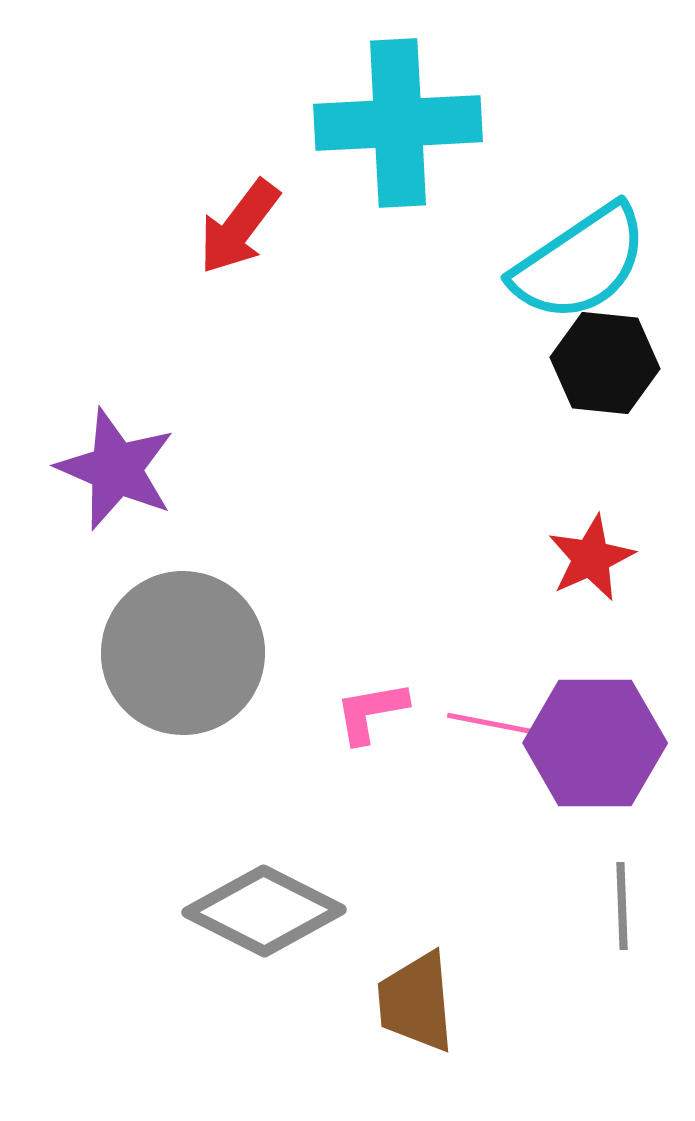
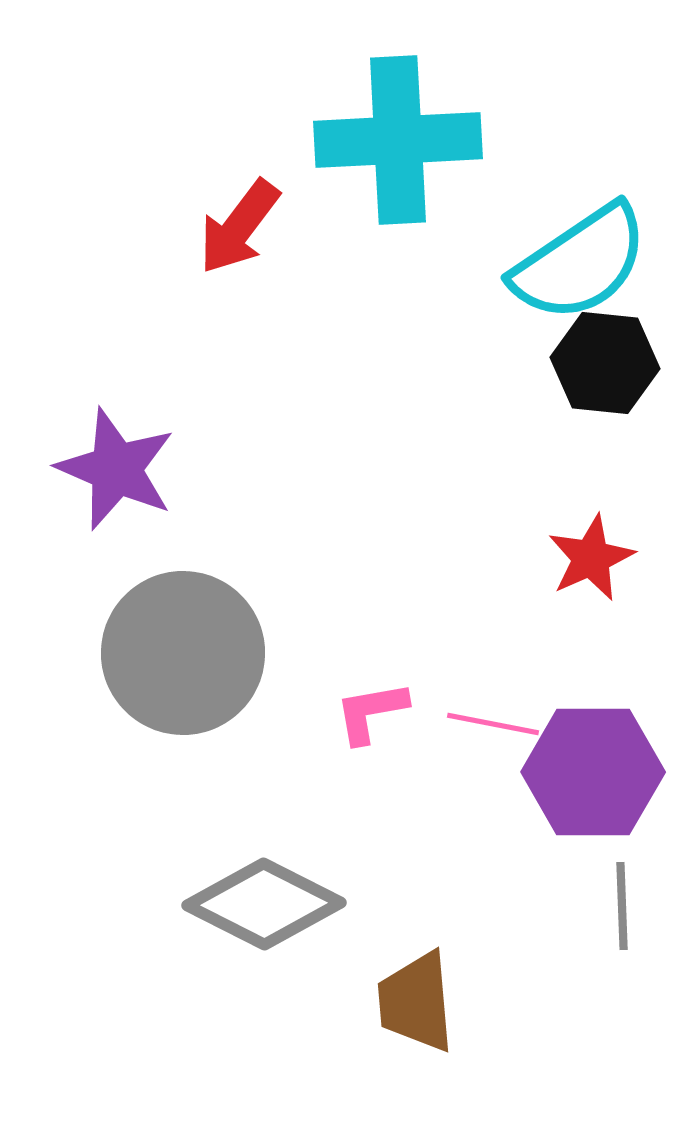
cyan cross: moved 17 px down
purple hexagon: moved 2 px left, 29 px down
gray diamond: moved 7 px up
